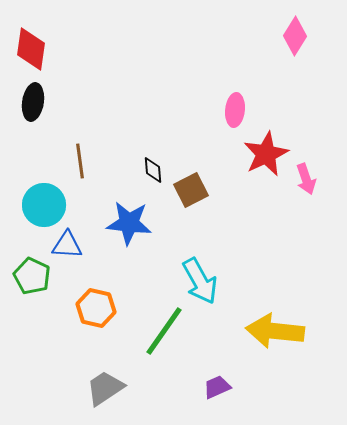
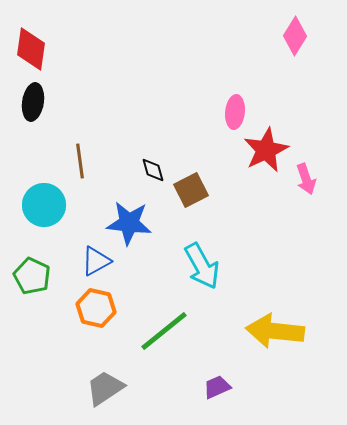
pink ellipse: moved 2 px down
red star: moved 4 px up
black diamond: rotated 12 degrees counterclockwise
blue triangle: moved 29 px right, 16 px down; rotated 32 degrees counterclockwise
cyan arrow: moved 2 px right, 15 px up
green line: rotated 16 degrees clockwise
